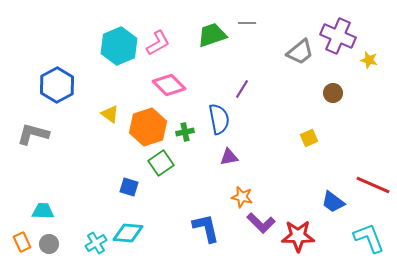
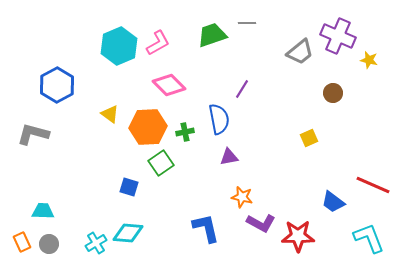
orange hexagon: rotated 15 degrees clockwise
purple L-shape: rotated 16 degrees counterclockwise
